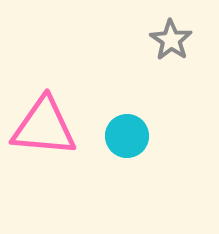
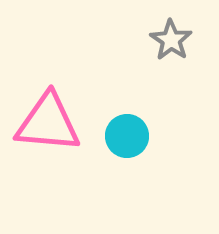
pink triangle: moved 4 px right, 4 px up
